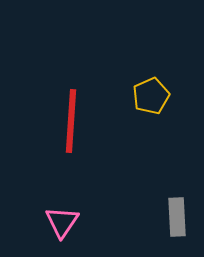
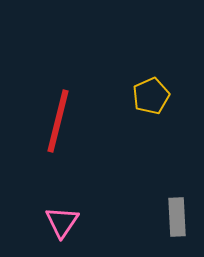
red line: moved 13 px left; rotated 10 degrees clockwise
